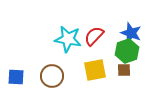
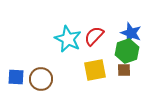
cyan star: rotated 16 degrees clockwise
brown circle: moved 11 px left, 3 px down
